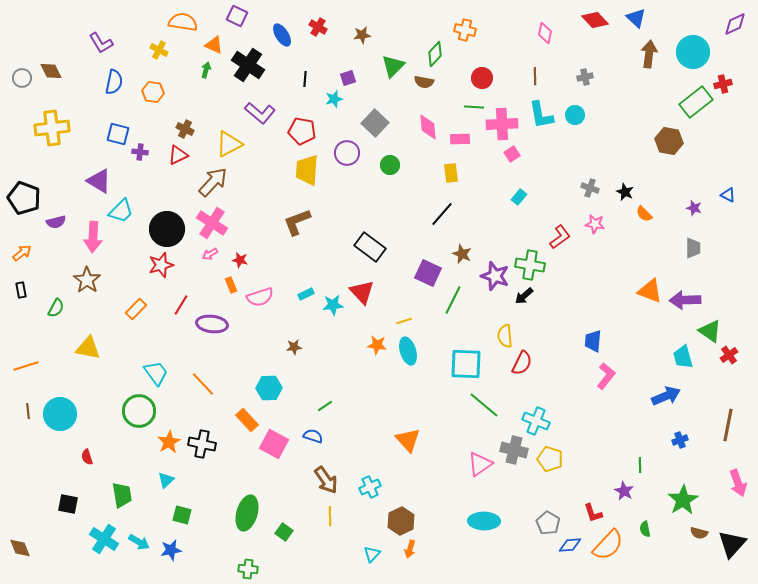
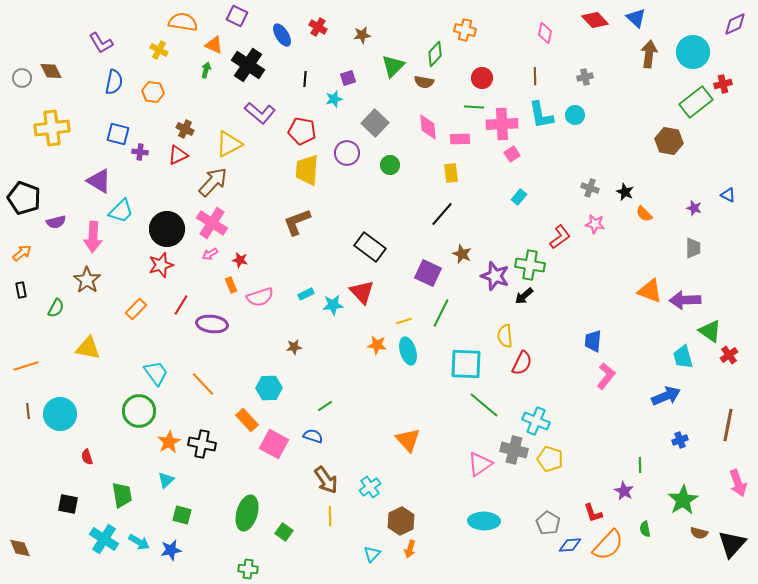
green line at (453, 300): moved 12 px left, 13 px down
cyan cross at (370, 487): rotated 10 degrees counterclockwise
